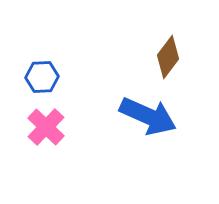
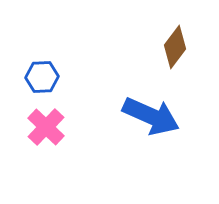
brown diamond: moved 7 px right, 10 px up
blue arrow: moved 3 px right
